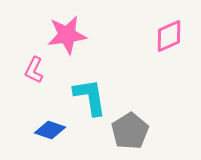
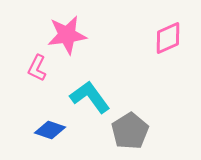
pink diamond: moved 1 px left, 2 px down
pink L-shape: moved 3 px right, 2 px up
cyan L-shape: rotated 27 degrees counterclockwise
